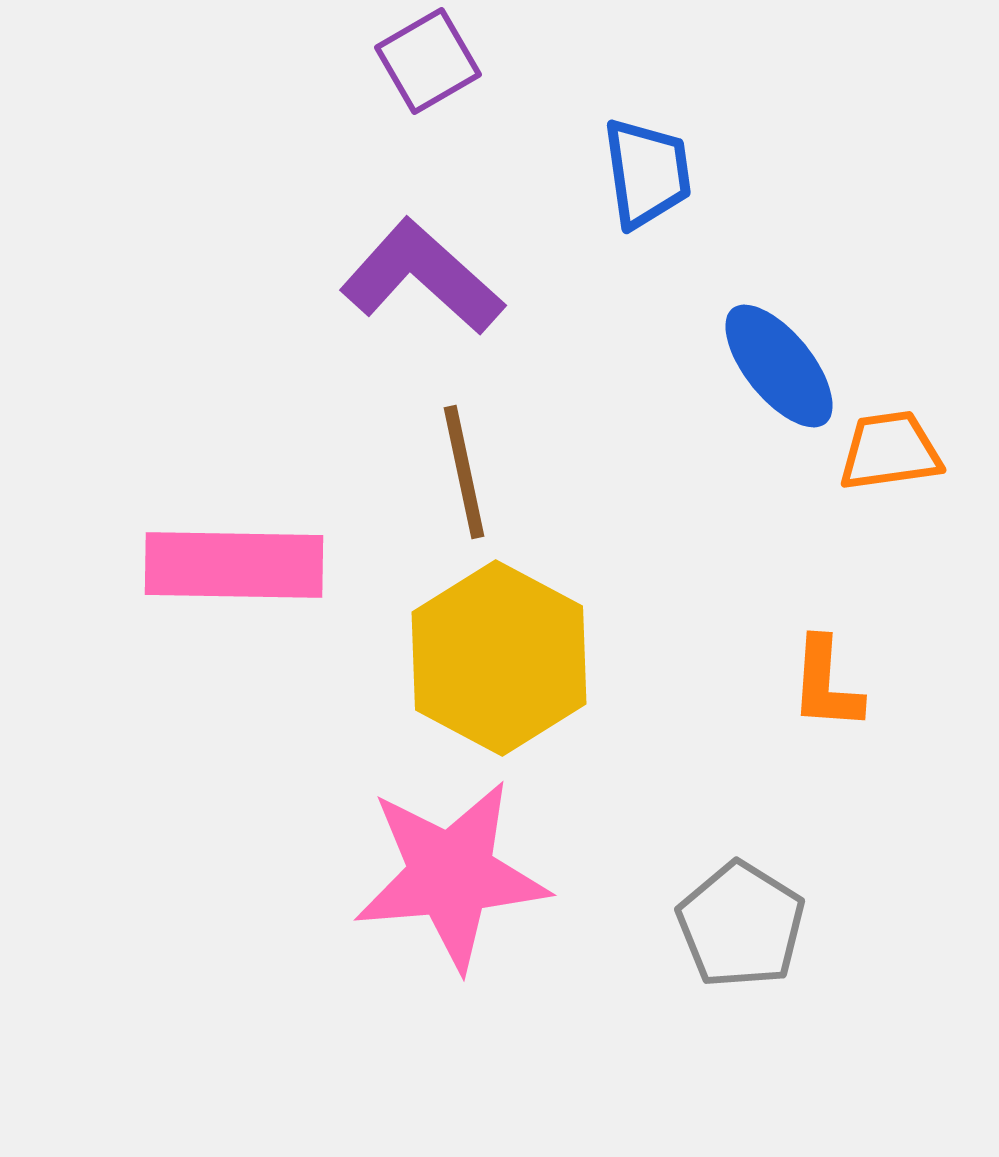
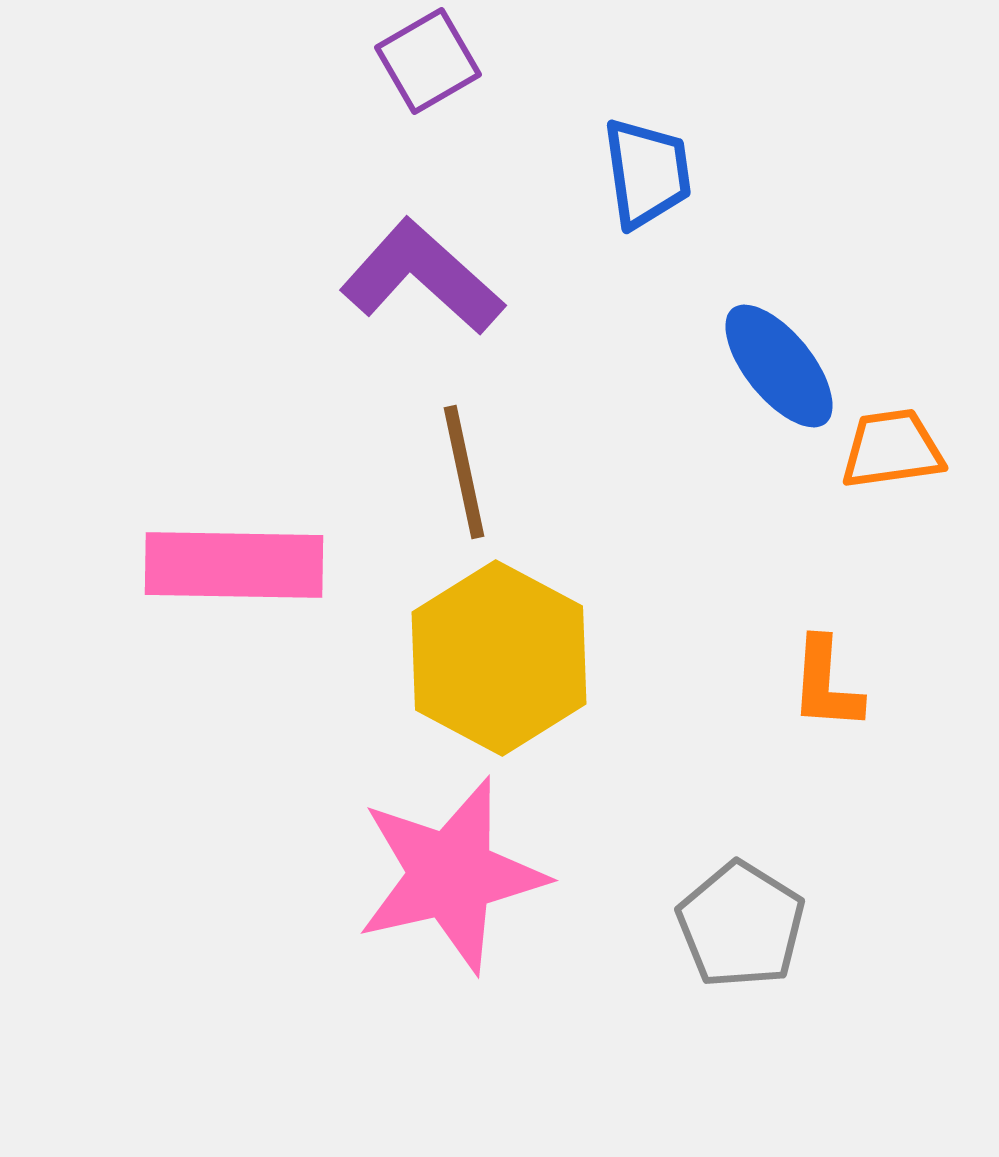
orange trapezoid: moved 2 px right, 2 px up
pink star: rotated 8 degrees counterclockwise
